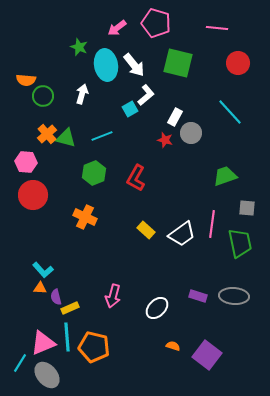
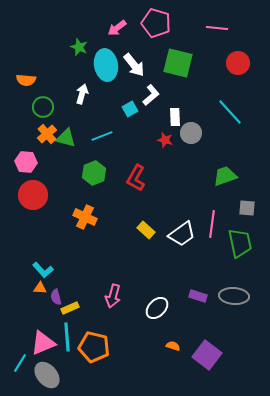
white L-shape at (146, 95): moved 5 px right
green circle at (43, 96): moved 11 px down
white rectangle at (175, 117): rotated 30 degrees counterclockwise
